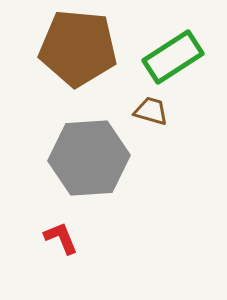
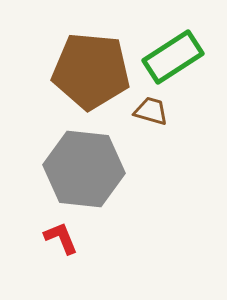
brown pentagon: moved 13 px right, 23 px down
gray hexagon: moved 5 px left, 11 px down; rotated 10 degrees clockwise
